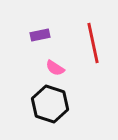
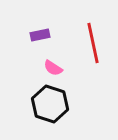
pink semicircle: moved 2 px left
